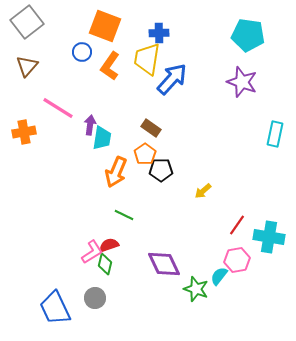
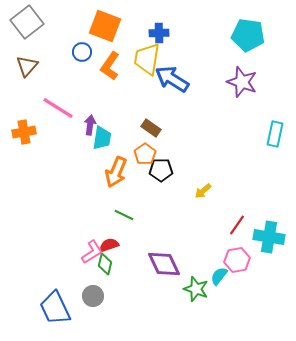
blue arrow: rotated 100 degrees counterclockwise
gray circle: moved 2 px left, 2 px up
